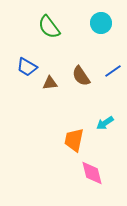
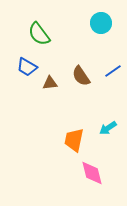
green semicircle: moved 10 px left, 7 px down
cyan arrow: moved 3 px right, 5 px down
